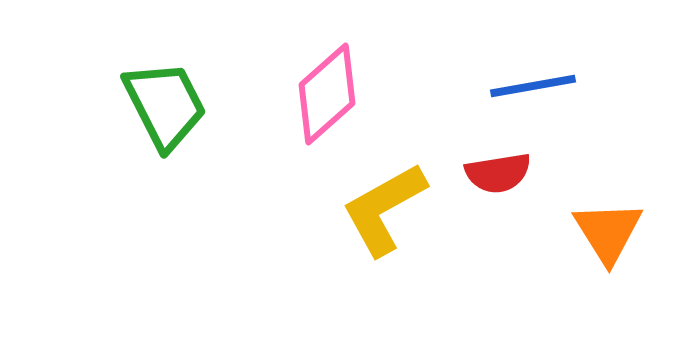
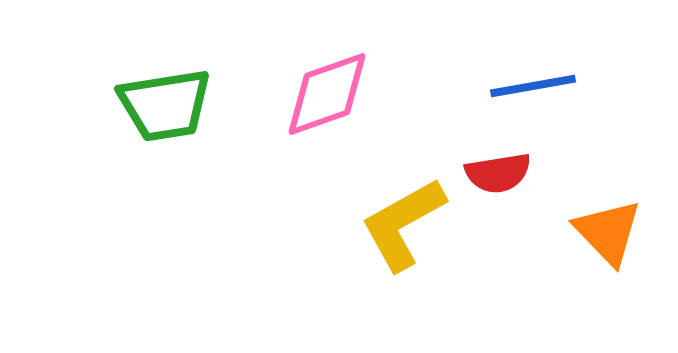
pink diamond: rotated 22 degrees clockwise
green trapezoid: rotated 108 degrees clockwise
yellow L-shape: moved 19 px right, 15 px down
orange triangle: rotated 12 degrees counterclockwise
